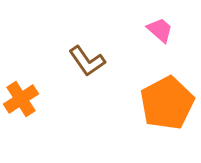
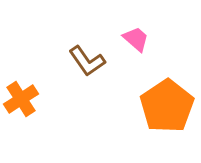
pink trapezoid: moved 24 px left, 9 px down
orange pentagon: moved 3 px down; rotated 6 degrees counterclockwise
